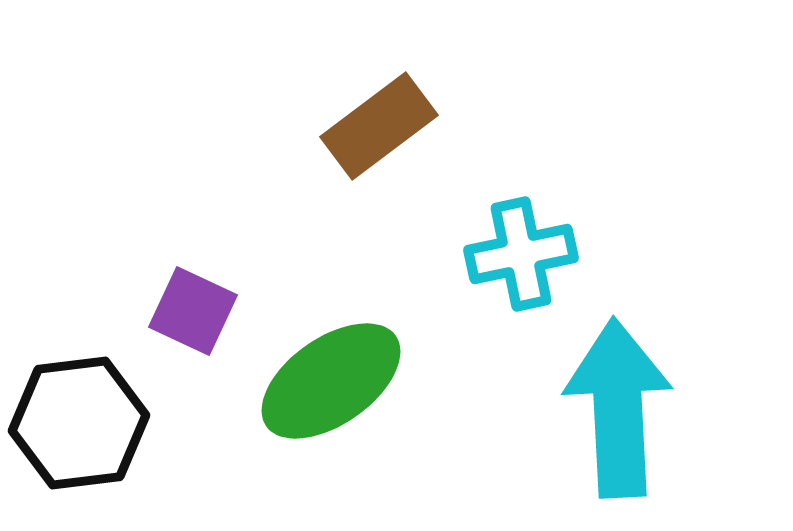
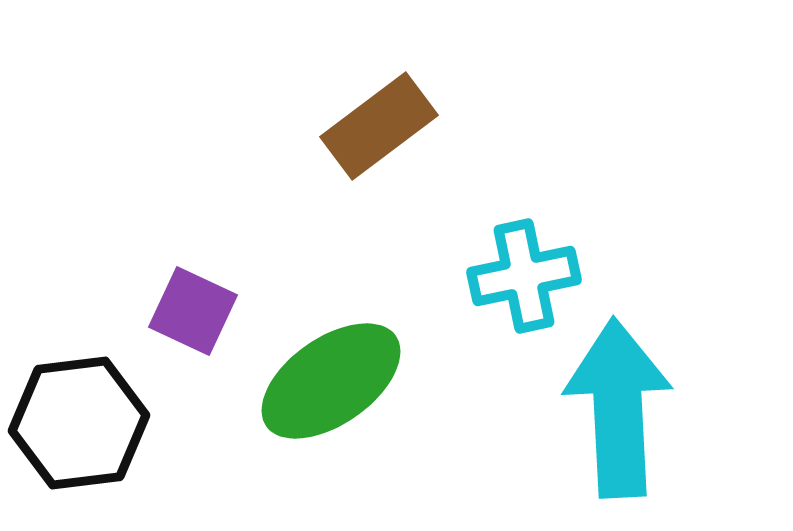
cyan cross: moved 3 px right, 22 px down
